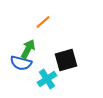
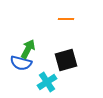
orange line: moved 23 px right, 3 px up; rotated 42 degrees clockwise
cyan cross: moved 3 px down
